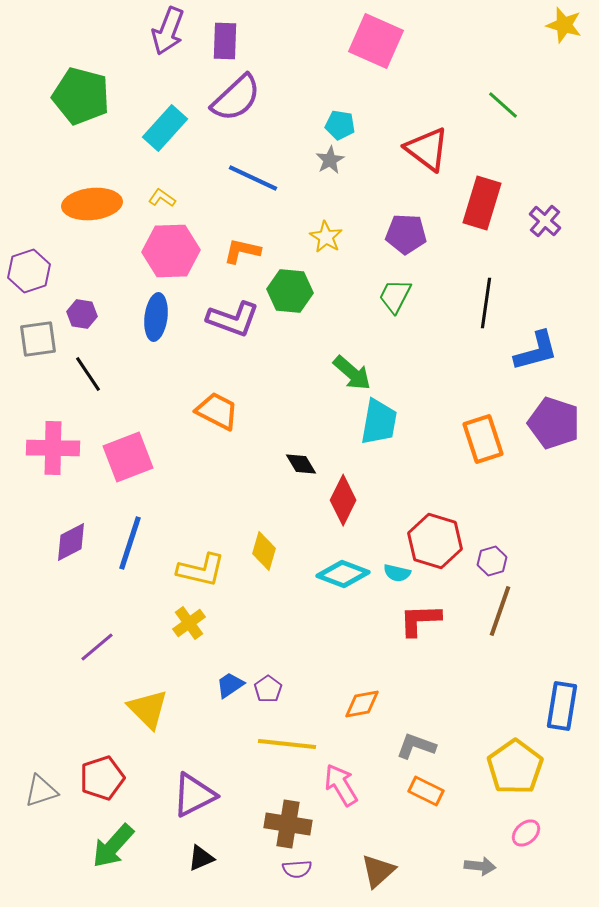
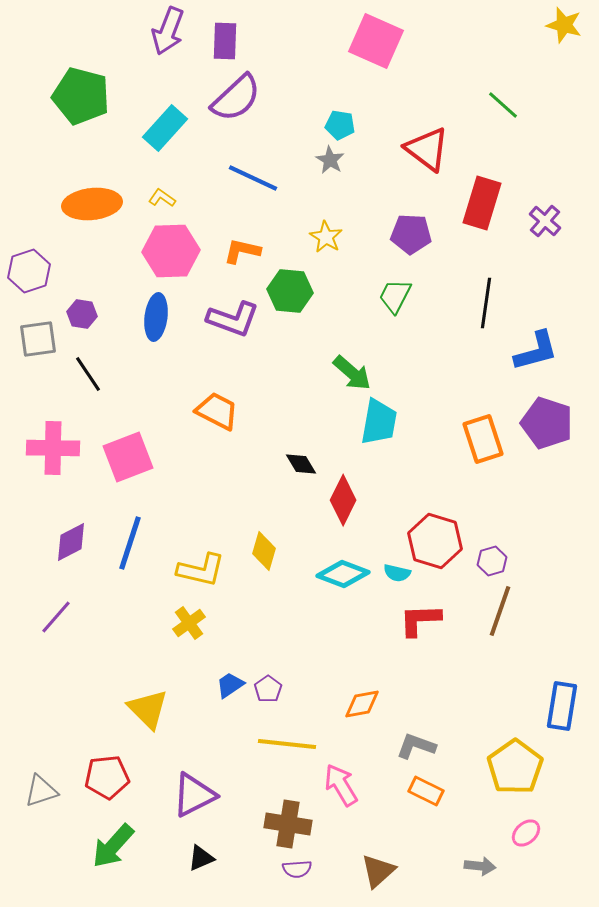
gray star at (330, 160): rotated 12 degrees counterclockwise
purple pentagon at (406, 234): moved 5 px right
purple pentagon at (554, 423): moved 7 px left
purple line at (97, 647): moved 41 px left, 30 px up; rotated 9 degrees counterclockwise
red pentagon at (102, 778): moved 5 px right, 1 px up; rotated 12 degrees clockwise
